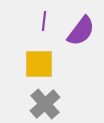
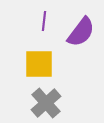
purple semicircle: moved 1 px down
gray cross: moved 1 px right, 1 px up
